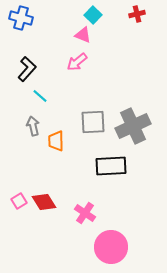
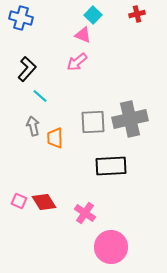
gray cross: moved 3 px left, 7 px up; rotated 12 degrees clockwise
orange trapezoid: moved 1 px left, 3 px up
pink square: rotated 35 degrees counterclockwise
